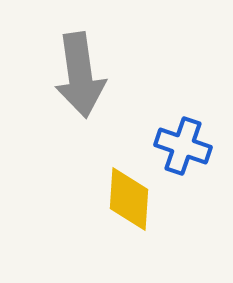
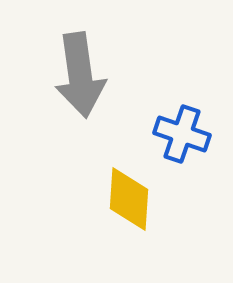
blue cross: moved 1 px left, 12 px up
